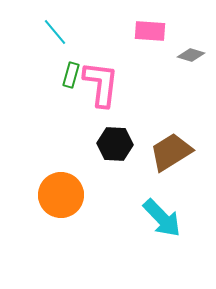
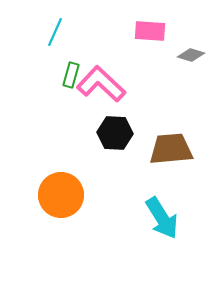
cyan line: rotated 64 degrees clockwise
pink L-shape: rotated 54 degrees counterclockwise
black hexagon: moved 11 px up
brown trapezoid: moved 3 px up; rotated 27 degrees clockwise
cyan arrow: rotated 12 degrees clockwise
